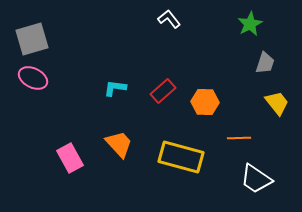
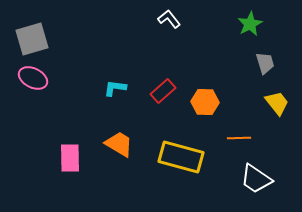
gray trapezoid: rotated 35 degrees counterclockwise
orange trapezoid: rotated 16 degrees counterclockwise
pink rectangle: rotated 28 degrees clockwise
